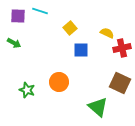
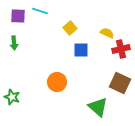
green arrow: rotated 56 degrees clockwise
red cross: moved 1 px left, 1 px down
orange circle: moved 2 px left
green star: moved 15 px left, 7 px down
